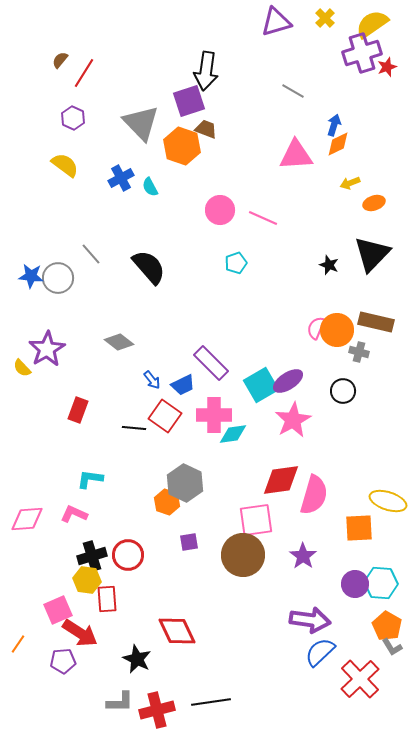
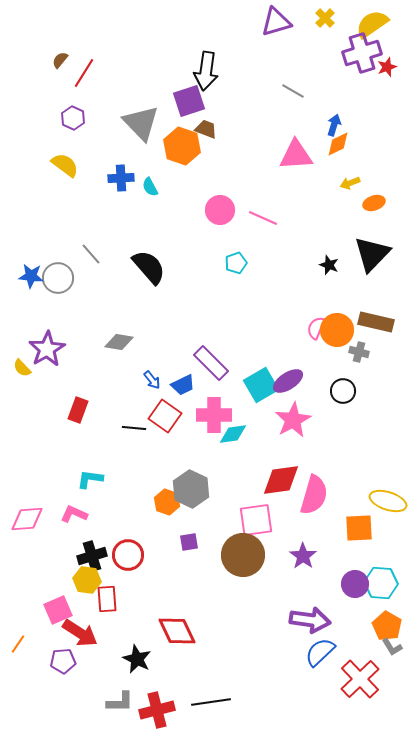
blue cross at (121, 178): rotated 25 degrees clockwise
gray diamond at (119, 342): rotated 28 degrees counterclockwise
gray hexagon at (185, 483): moved 6 px right, 6 px down
